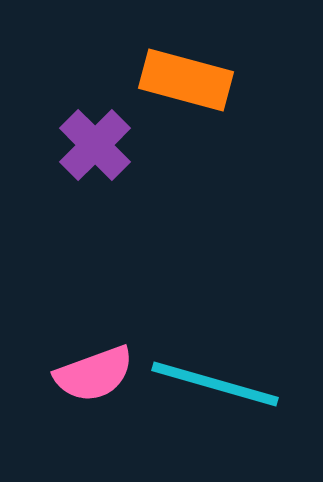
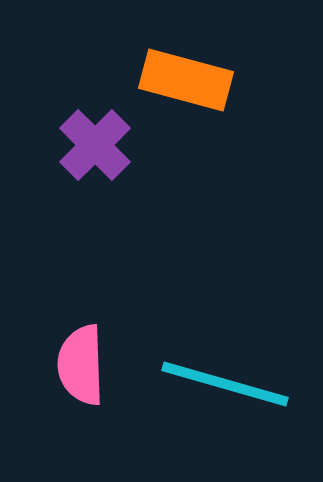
pink semicircle: moved 13 px left, 9 px up; rotated 108 degrees clockwise
cyan line: moved 10 px right
